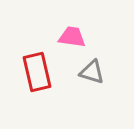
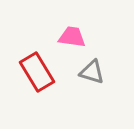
red rectangle: rotated 18 degrees counterclockwise
